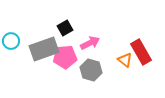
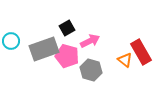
black square: moved 2 px right
pink arrow: moved 2 px up
pink pentagon: moved 2 px right, 1 px up; rotated 20 degrees clockwise
